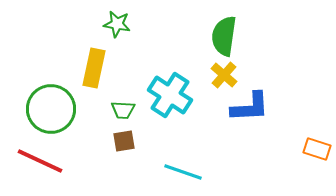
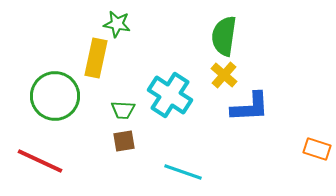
yellow rectangle: moved 2 px right, 10 px up
green circle: moved 4 px right, 13 px up
